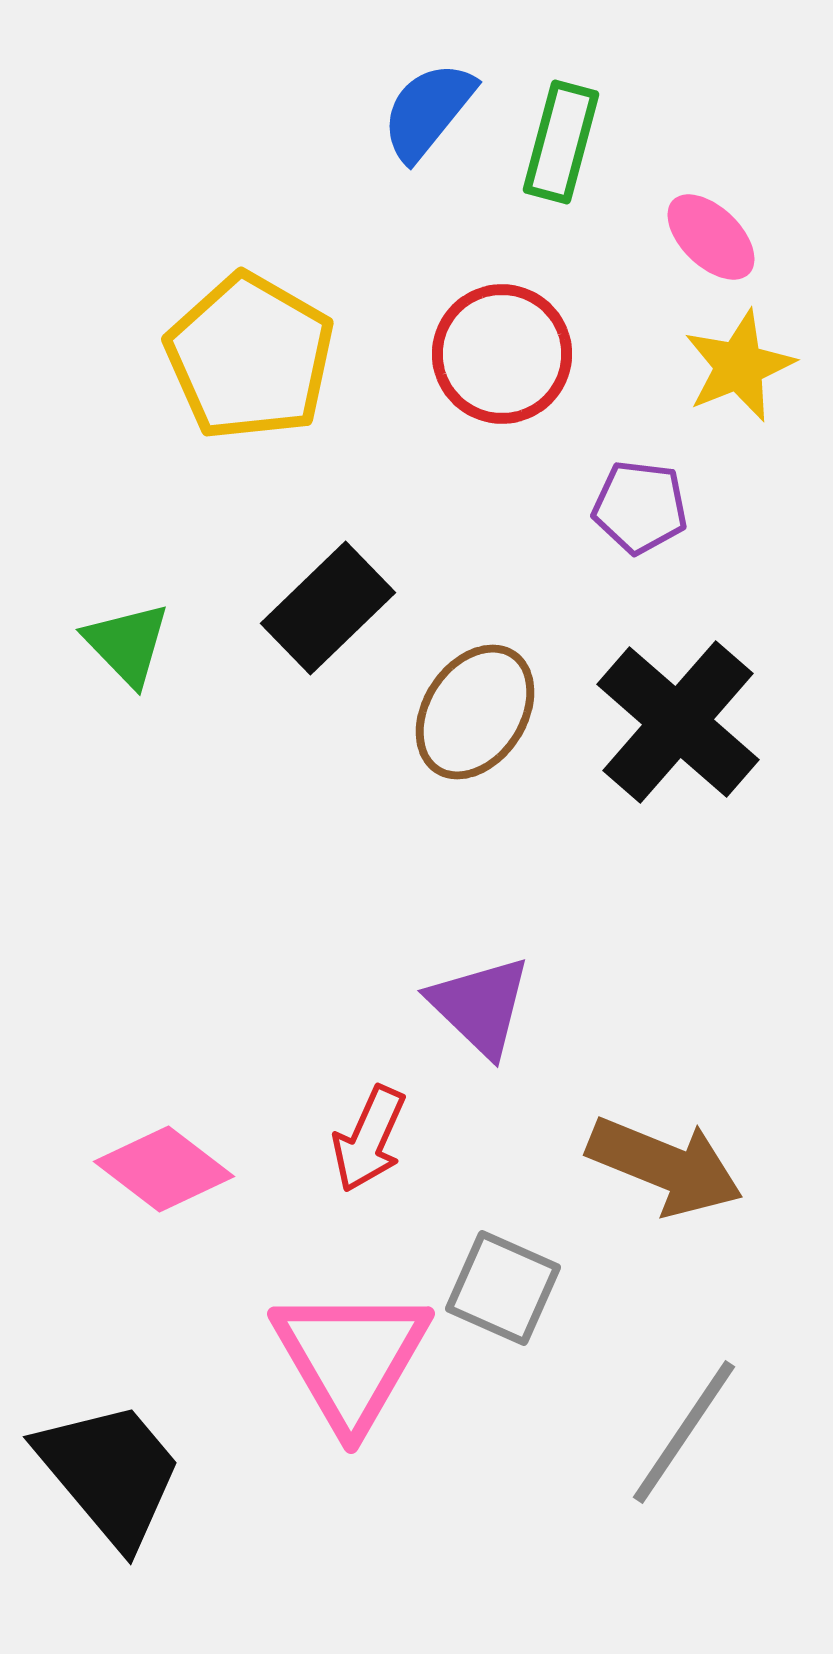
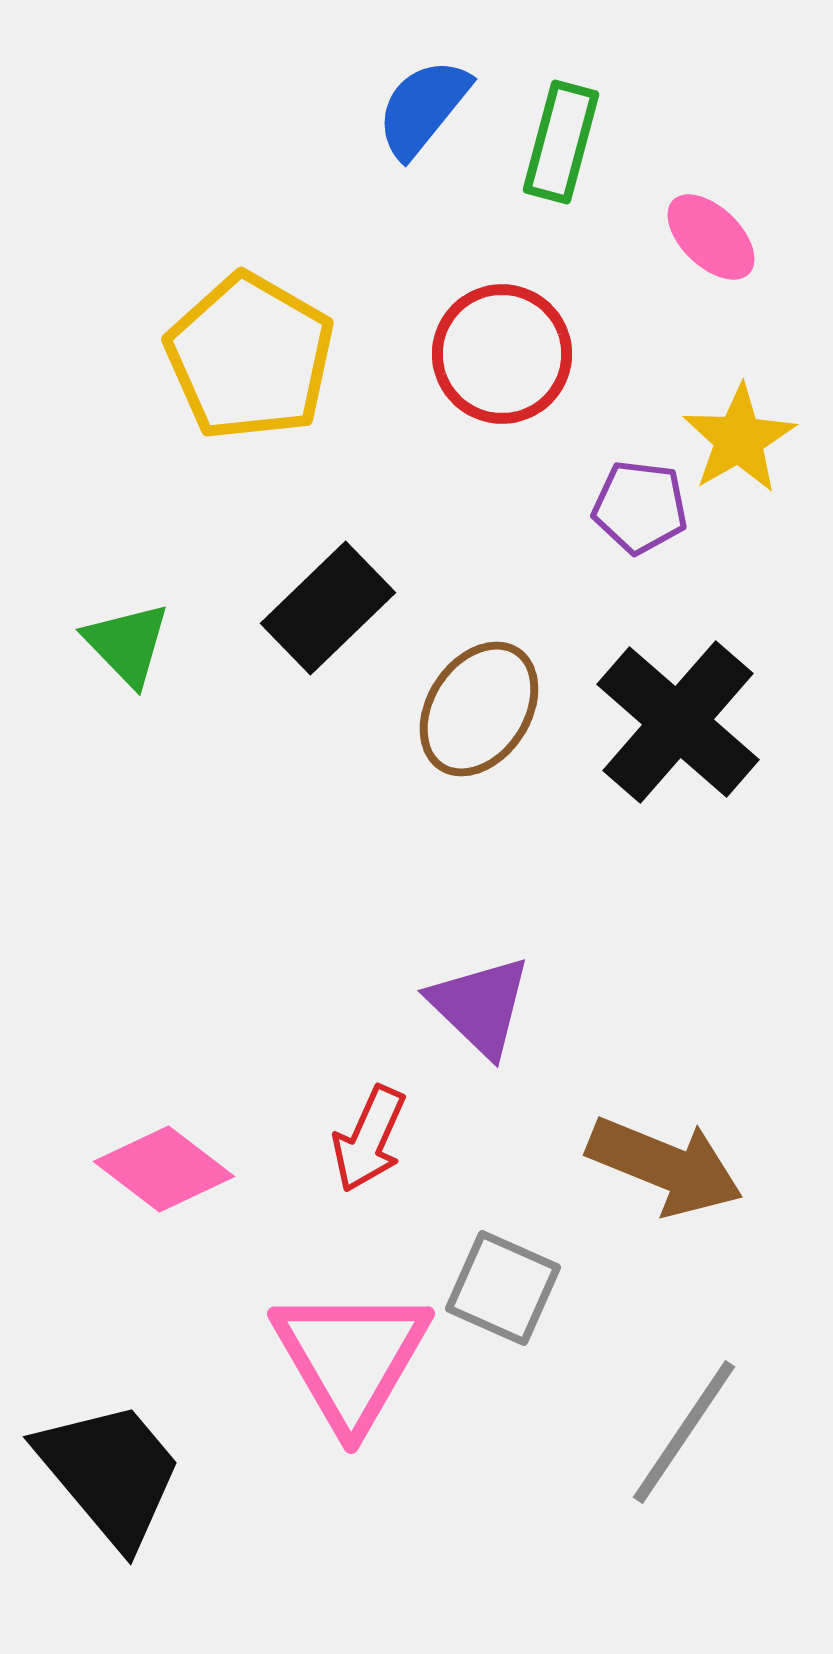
blue semicircle: moved 5 px left, 3 px up
yellow star: moved 73 px down; rotated 8 degrees counterclockwise
brown ellipse: moved 4 px right, 3 px up
